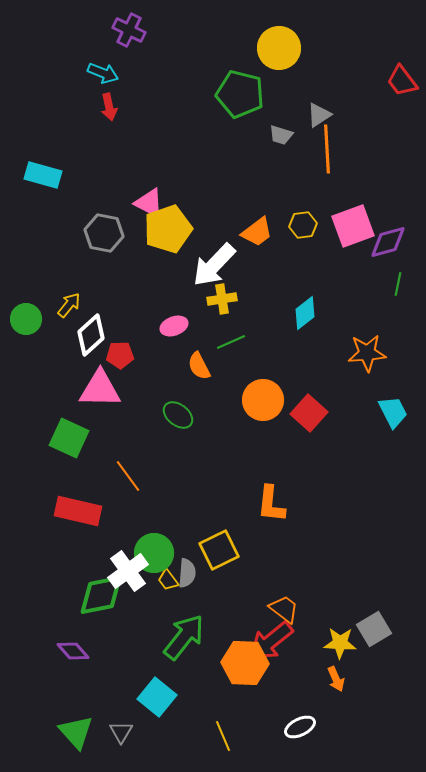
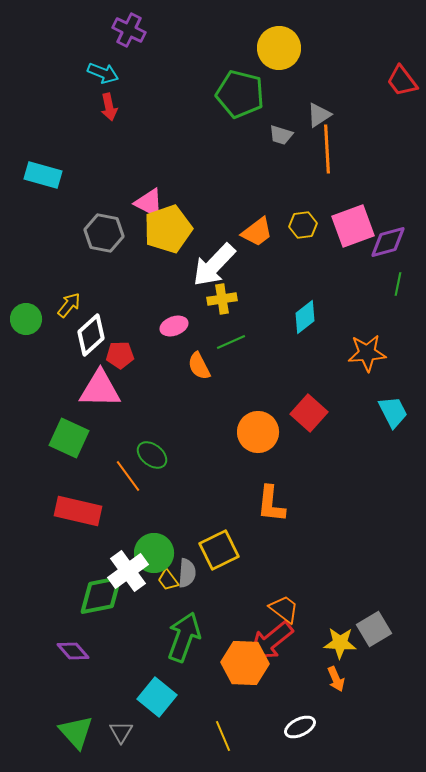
cyan diamond at (305, 313): moved 4 px down
orange circle at (263, 400): moved 5 px left, 32 px down
green ellipse at (178, 415): moved 26 px left, 40 px down
green arrow at (184, 637): rotated 18 degrees counterclockwise
